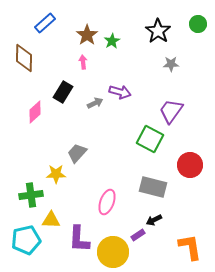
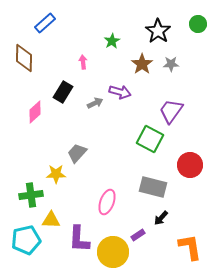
brown star: moved 55 px right, 29 px down
black arrow: moved 7 px right, 2 px up; rotated 21 degrees counterclockwise
